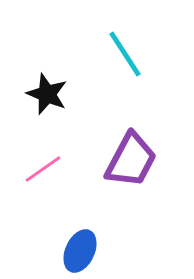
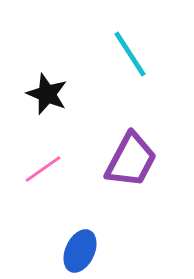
cyan line: moved 5 px right
